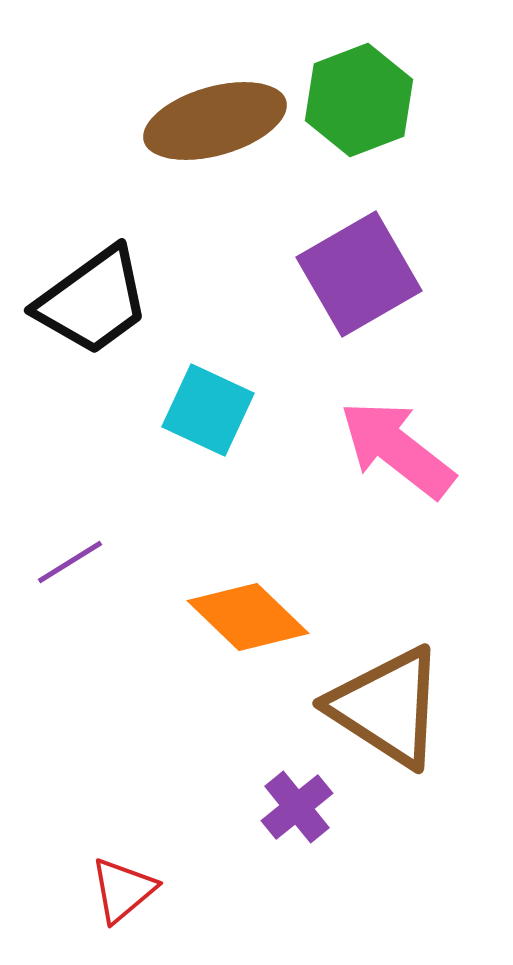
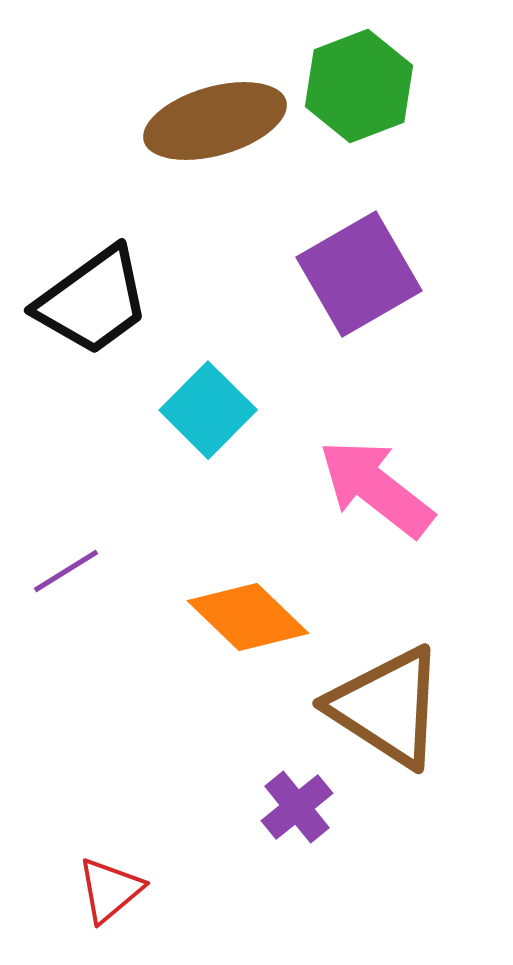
green hexagon: moved 14 px up
cyan square: rotated 20 degrees clockwise
pink arrow: moved 21 px left, 39 px down
purple line: moved 4 px left, 9 px down
red triangle: moved 13 px left
